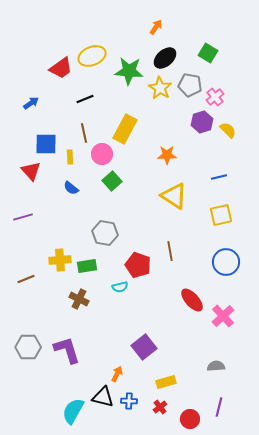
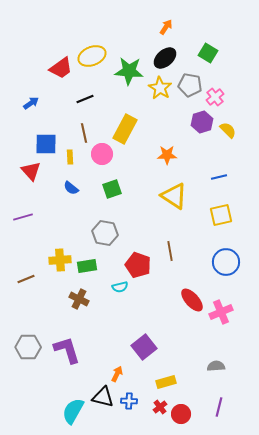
orange arrow at (156, 27): moved 10 px right
green square at (112, 181): moved 8 px down; rotated 24 degrees clockwise
pink cross at (223, 316): moved 2 px left, 4 px up; rotated 20 degrees clockwise
red circle at (190, 419): moved 9 px left, 5 px up
